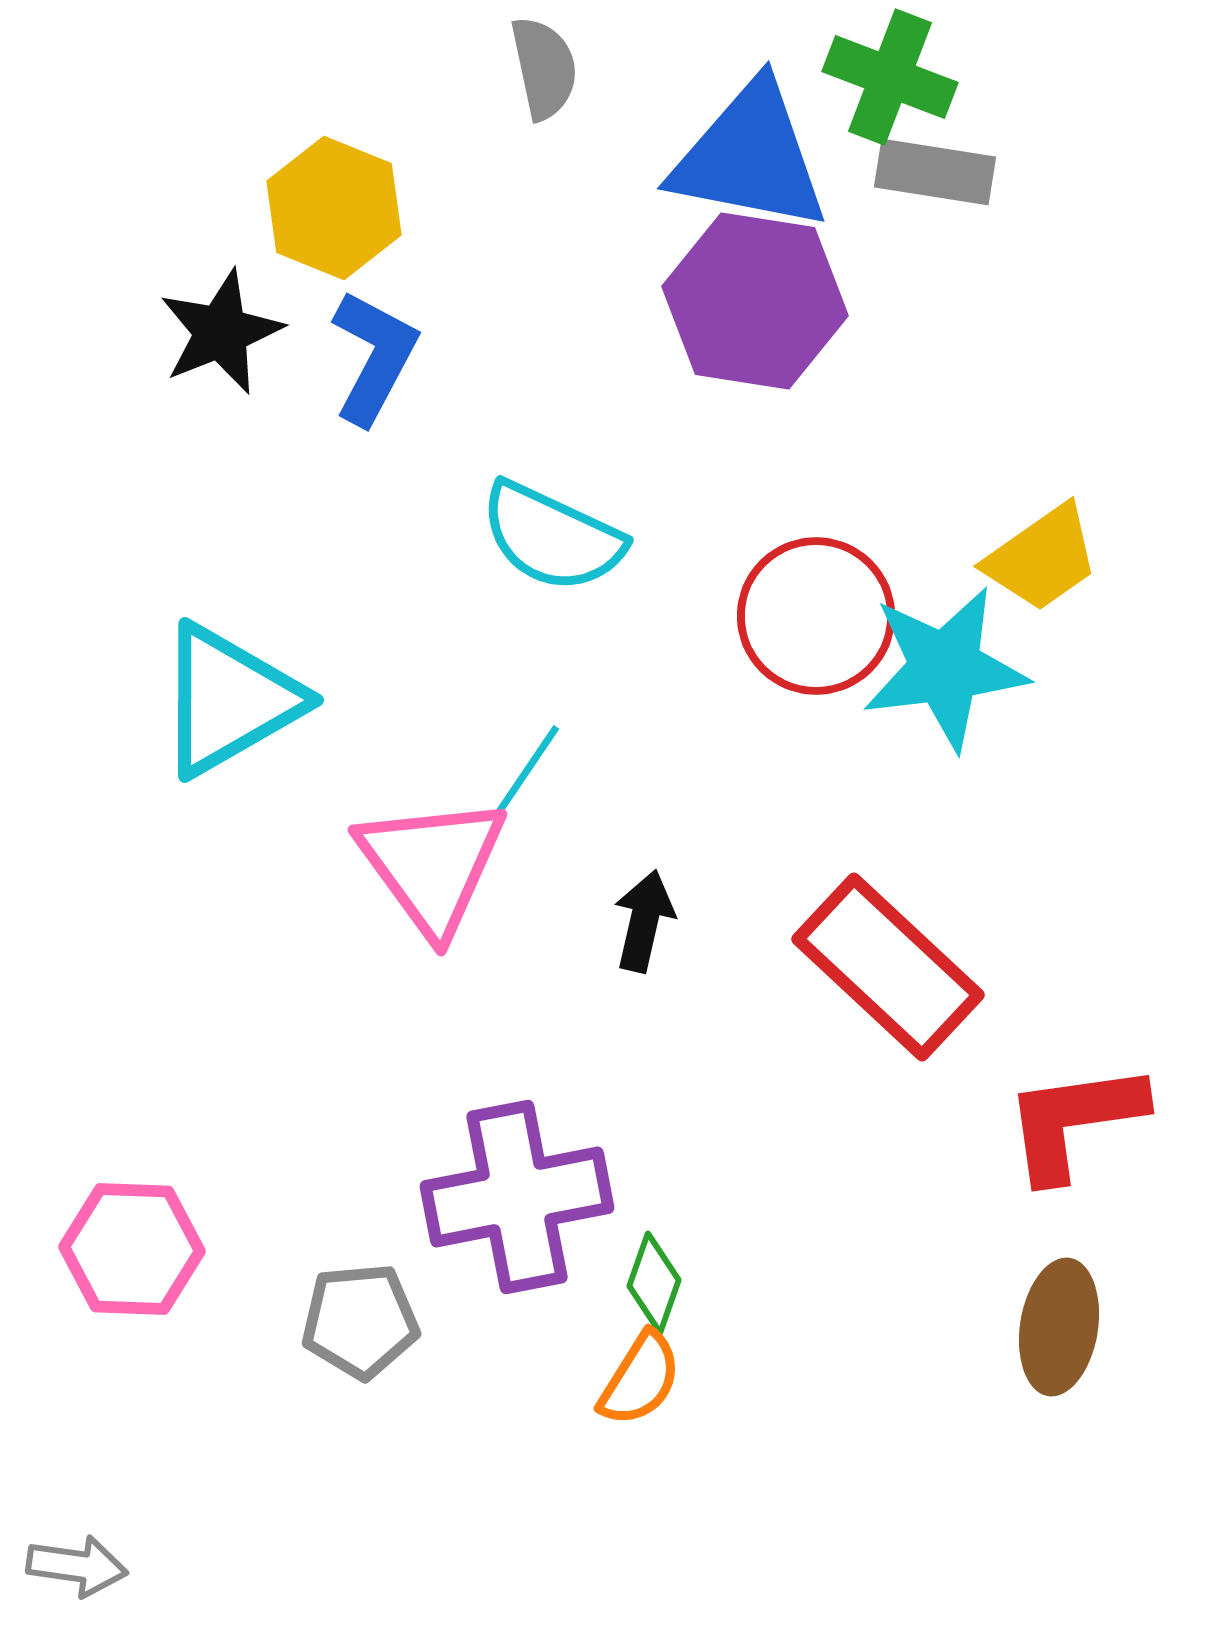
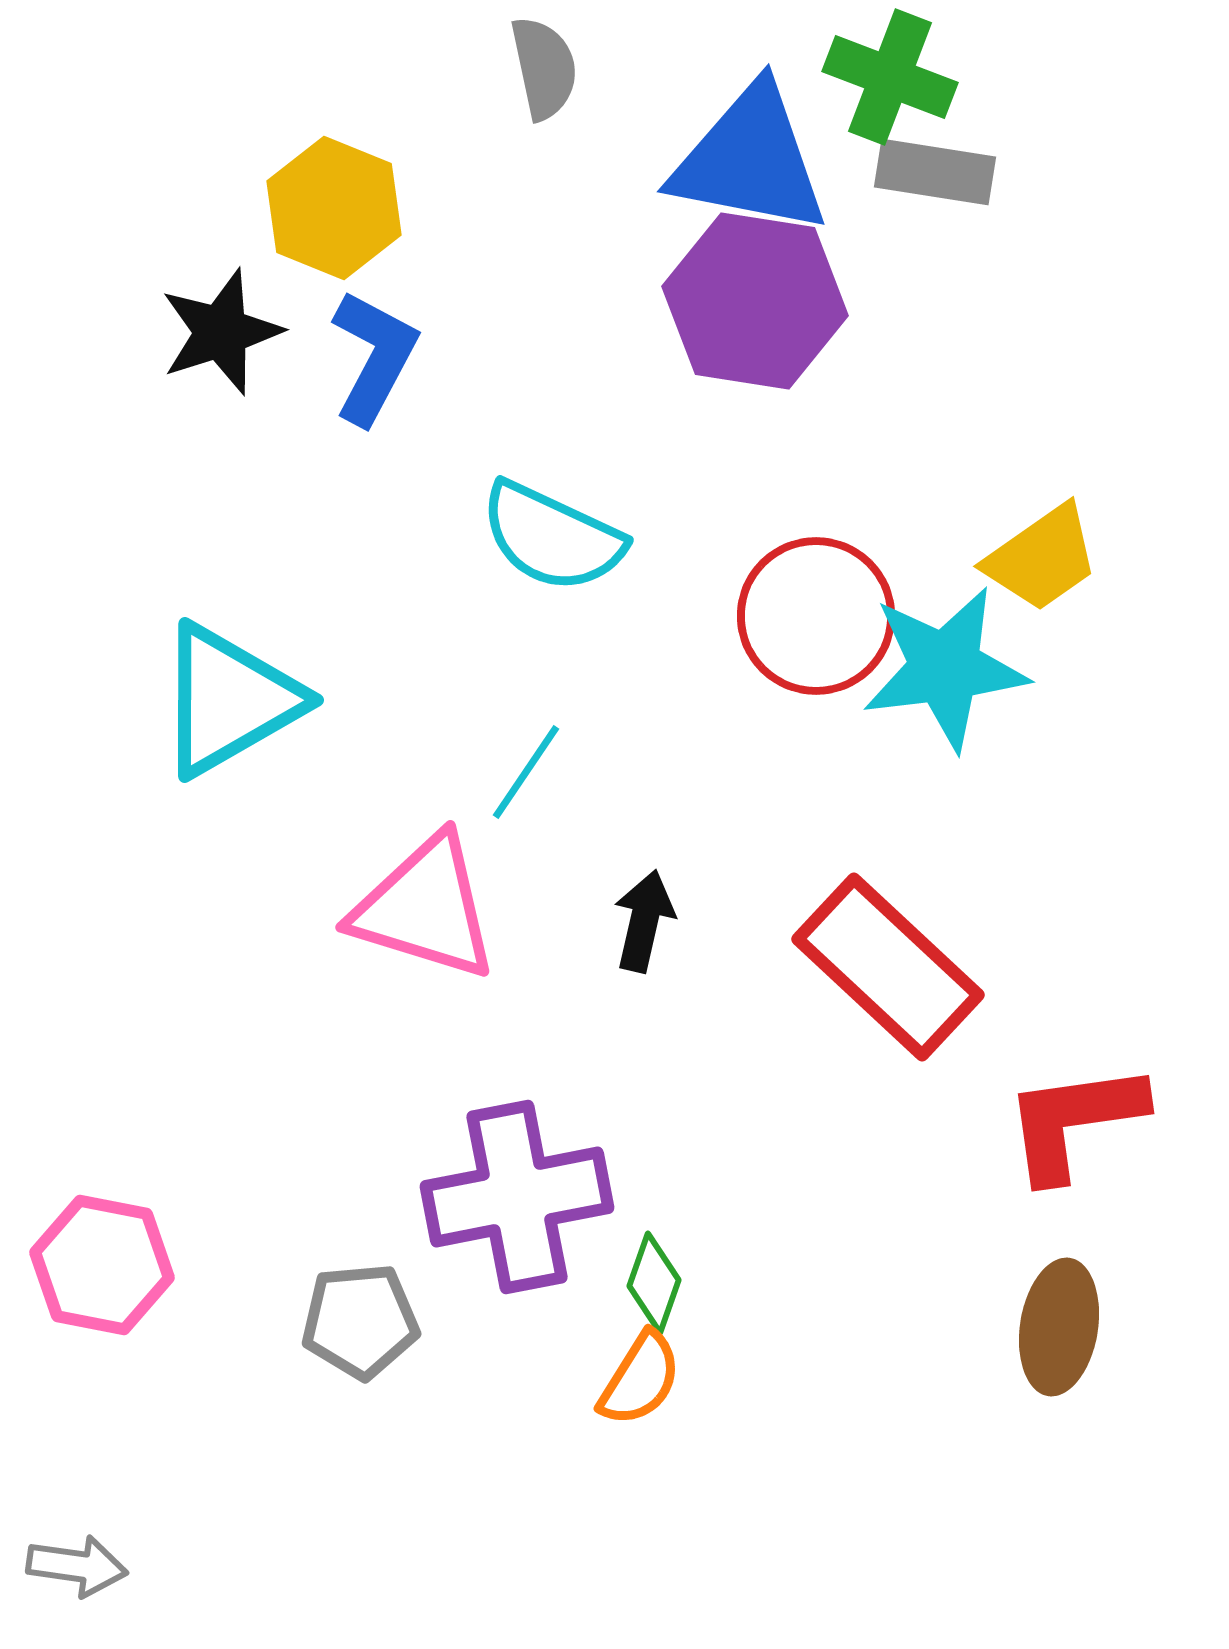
blue triangle: moved 3 px down
black star: rotated 4 degrees clockwise
pink triangle: moved 7 px left, 43 px down; rotated 37 degrees counterclockwise
pink hexagon: moved 30 px left, 16 px down; rotated 9 degrees clockwise
